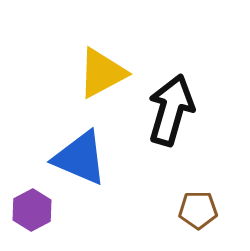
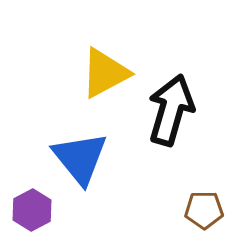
yellow triangle: moved 3 px right
blue triangle: rotated 28 degrees clockwise
brown pentagon: moved 6 px right
